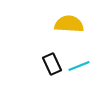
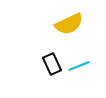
yellow semicircle: rotated 152 degrees clockwise
